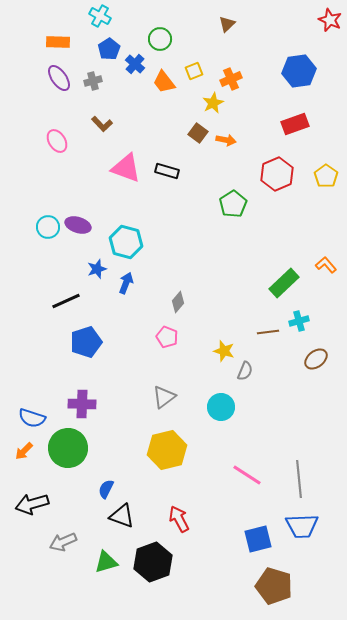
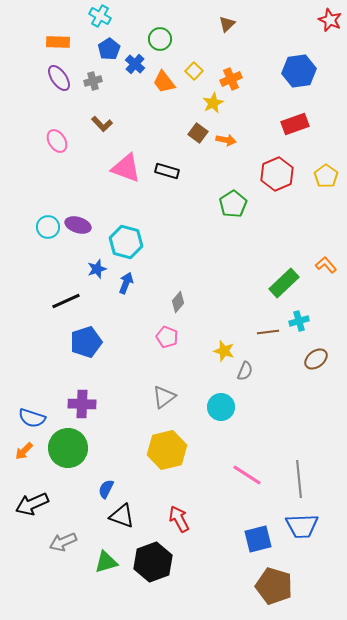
yellow square at (194, 71): rotated 24 degrees counterclockwise
black arrow at (32, 504): rotated 8 degrees counterclockwise
